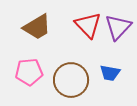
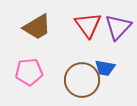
red triangle: rotated 8 degrees clockwise
blue trapezoid: moved 5 px left, 5 px up
brown circle: moved 11 px right
